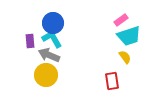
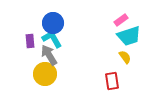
gray arrow: rotated 35 degrees clockwise
yellow circle: moved 1 px left, 1 px up
